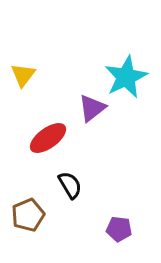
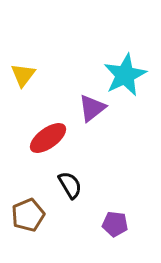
cyan star: moved 1 px left, 2 px up
purple pentagon: moved 4 px left, 5 px up
